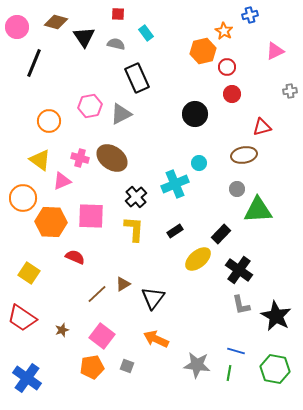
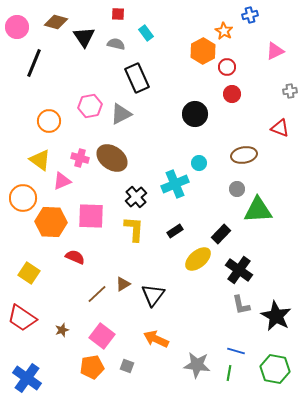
orange hexagon at (203, 51): rotated 15 degrees counterclockwise
red triangle at (262, 127): moved 18 px right, 1 px down; rotated 36 degrees clockwise
black triangle at (153, 298): moved 3 px up
